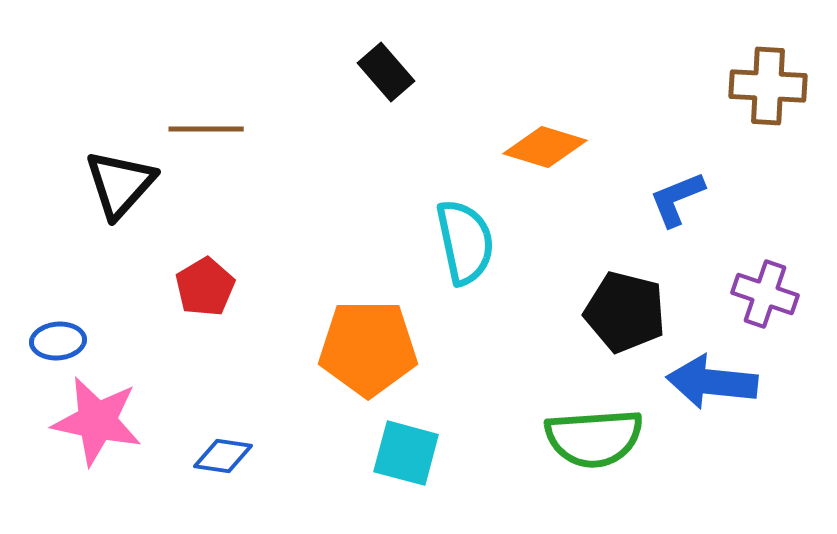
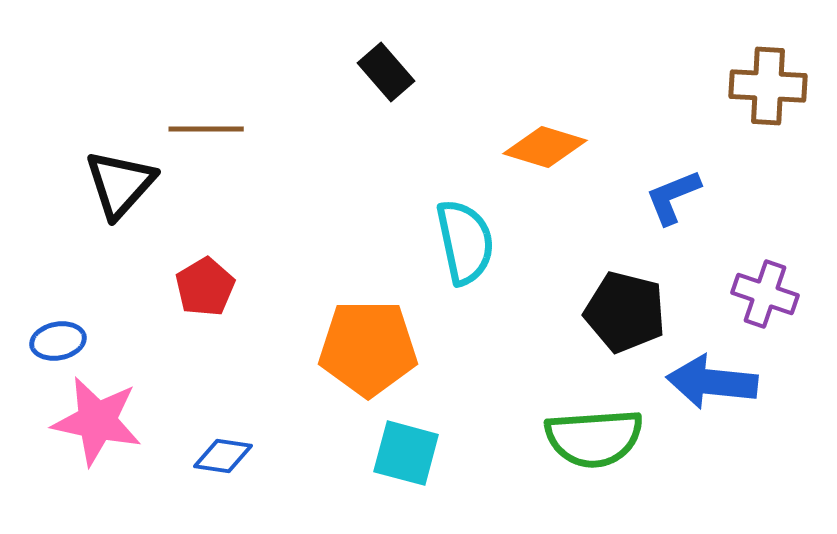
blue L-shape: moved 4 px left, 2 px up
blue ellipse: rotated 6 degrees counterclockwise
